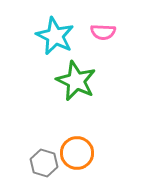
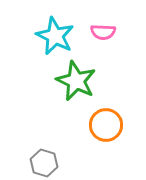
orange circle: moved 29 px right, 28 px up
